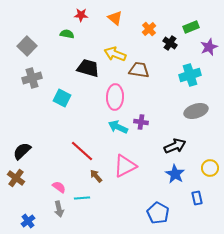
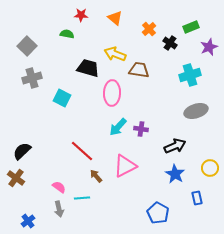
pink ellipse: moved 3 px left, 4 px up
purple cross: moved 7 px down
cyan arrow: rotated 72 degrees counterclockwise
